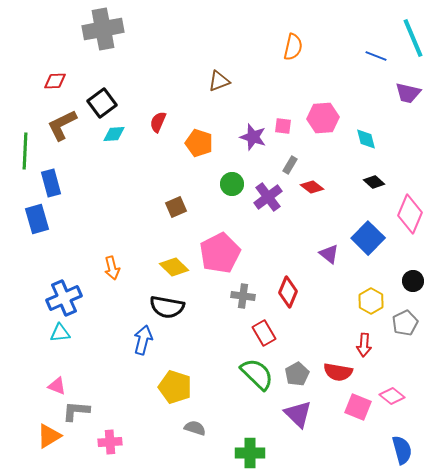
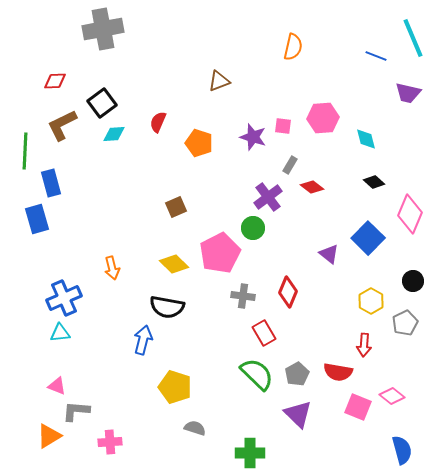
green circle at (232, 184): moved 21 px right, 44 px down
yellow diamond at (174, 267): moved 3 px up
